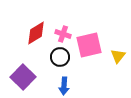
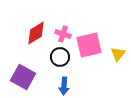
yellow triangle: moved 2 px up
purple square: rotated 15 degrees counterclockwise
